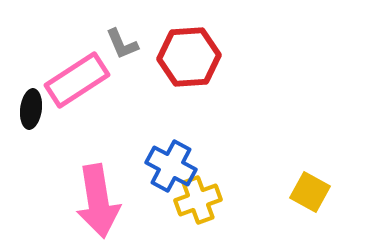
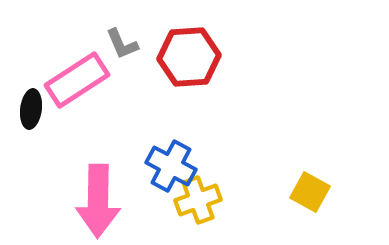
pink arrow: rotated 10 degrees clockwise
